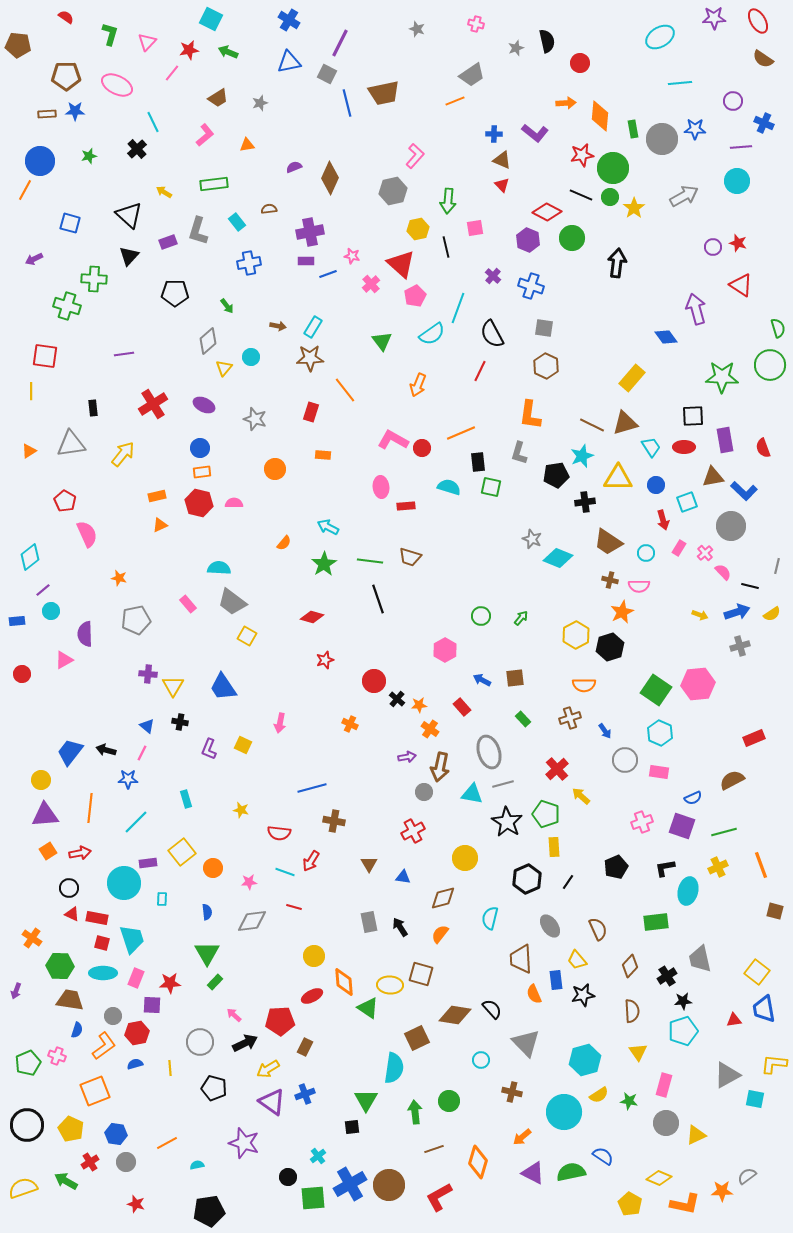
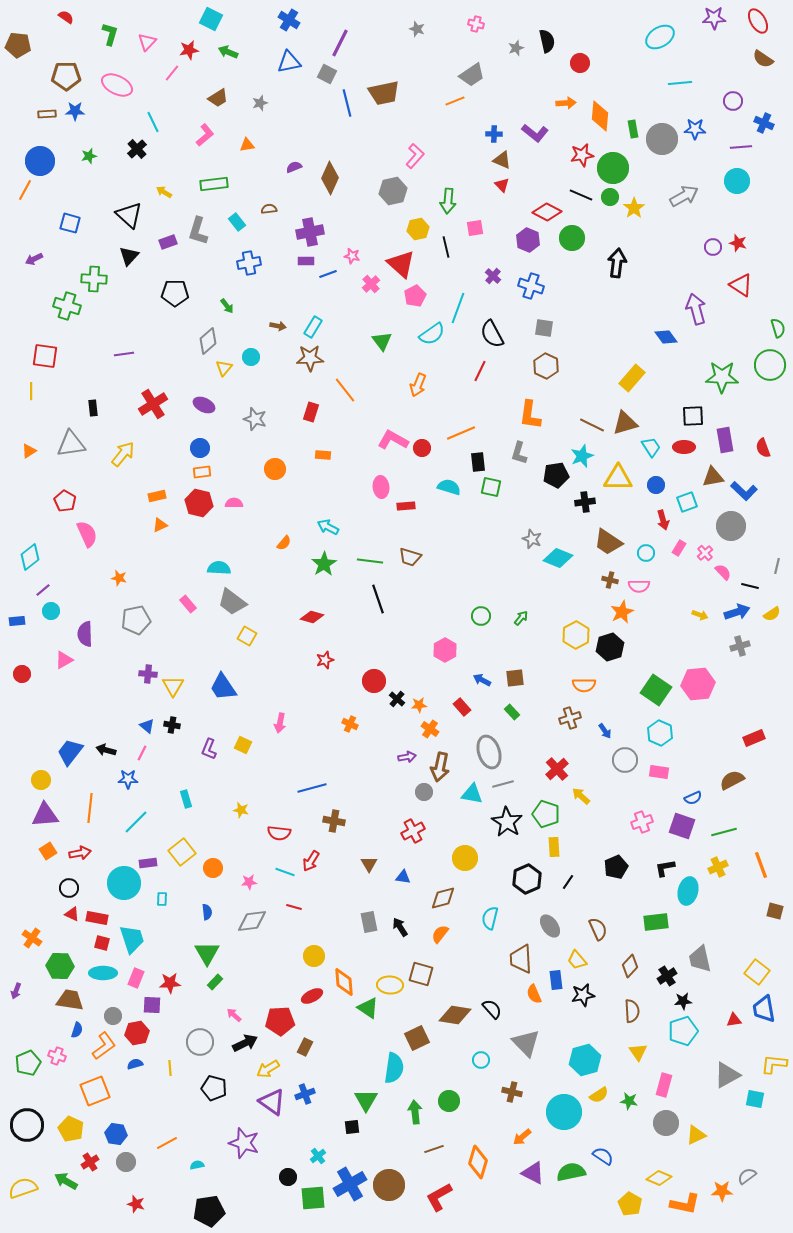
green rectangle at (523, 719): moved 11 px left, 7 px up
black cross at (180, 722): moved 8 px left, 3 px down
